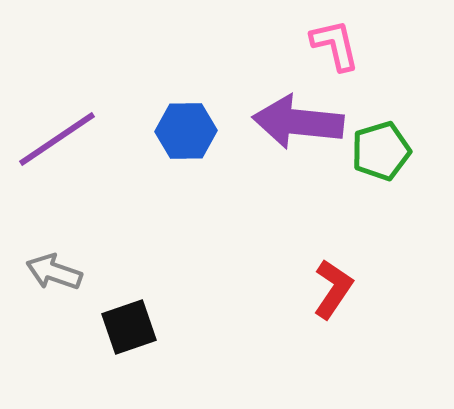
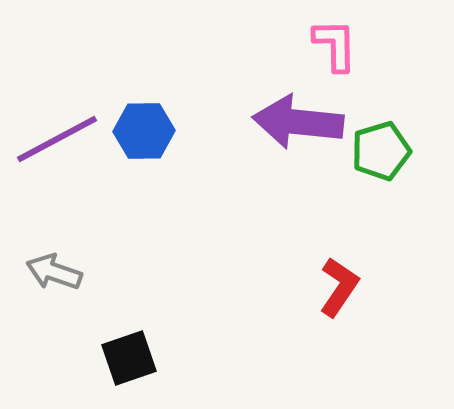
pink L-shape: rotated 12 degrees clockwise
blue hexagon: moved 42 px left
purple line: rotated 6 degrees clockwise
red L-shape: moved 6 px right, 2 px up
black square: moved 31 px down
